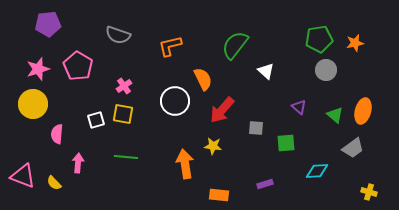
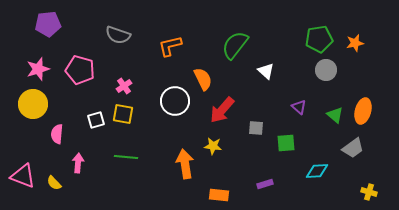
pink pentagon: moved 2 px right, 4 px down; rotated 16 degrees counterclockwise
